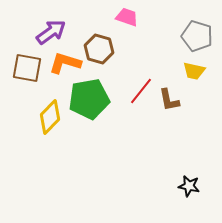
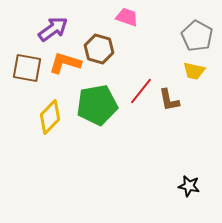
purple arrow: moved 2 px right, 3 px up
gray pentagon: rotated 12 degrees clockwise
green pentagon: moved 8 px right, 6 px down
